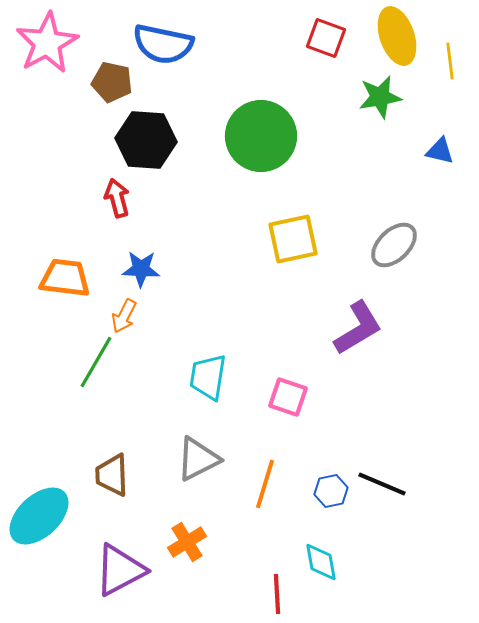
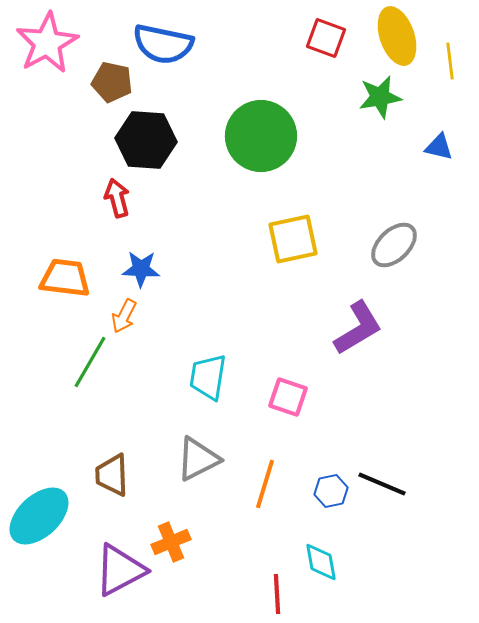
blue triangle: moved 1 px left, 4 px up
green line: moved 6 px left
orange cross: moved 16 px left; rotated 9 degrees clockwise
